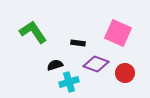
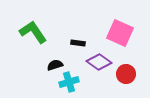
pink square: moved 2 px right
purple diamond: moved 3 px right, 2 px up; rotated 15 degrees clockwise
red circle: moved 1 px right, 1 px down
